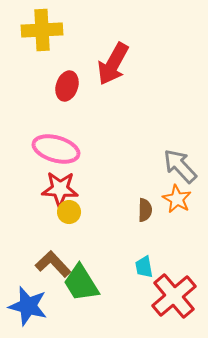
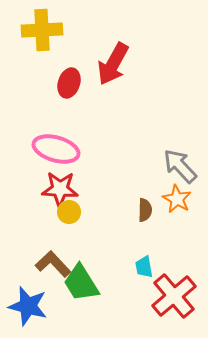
red ellipse: moved 2 px right, 3 px up
